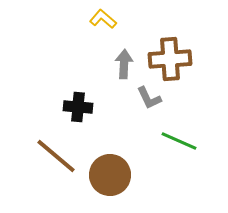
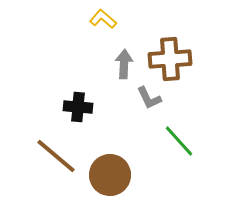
green line: rotated 24 degrees clockwise
